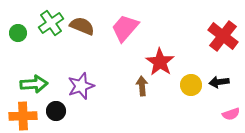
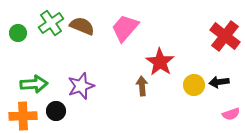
red cross: moved 2 px right
yellow circle: moved 3 px right
